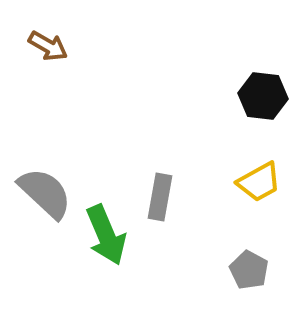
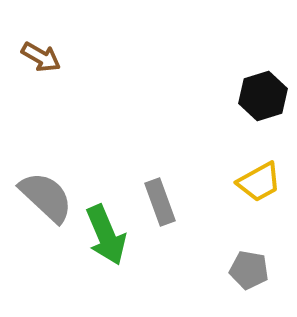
brown arrow: moved 7 px left, 11 px down
black hexagon: rotated 24 degrees counterclockwise
gray semicircle: moved 1 px right, 4 px down
gray rectangle: moved 5 px down; rotated 30 degrees counterclockwise
gray pentagon: rotated 18 degrees counterclockwise
